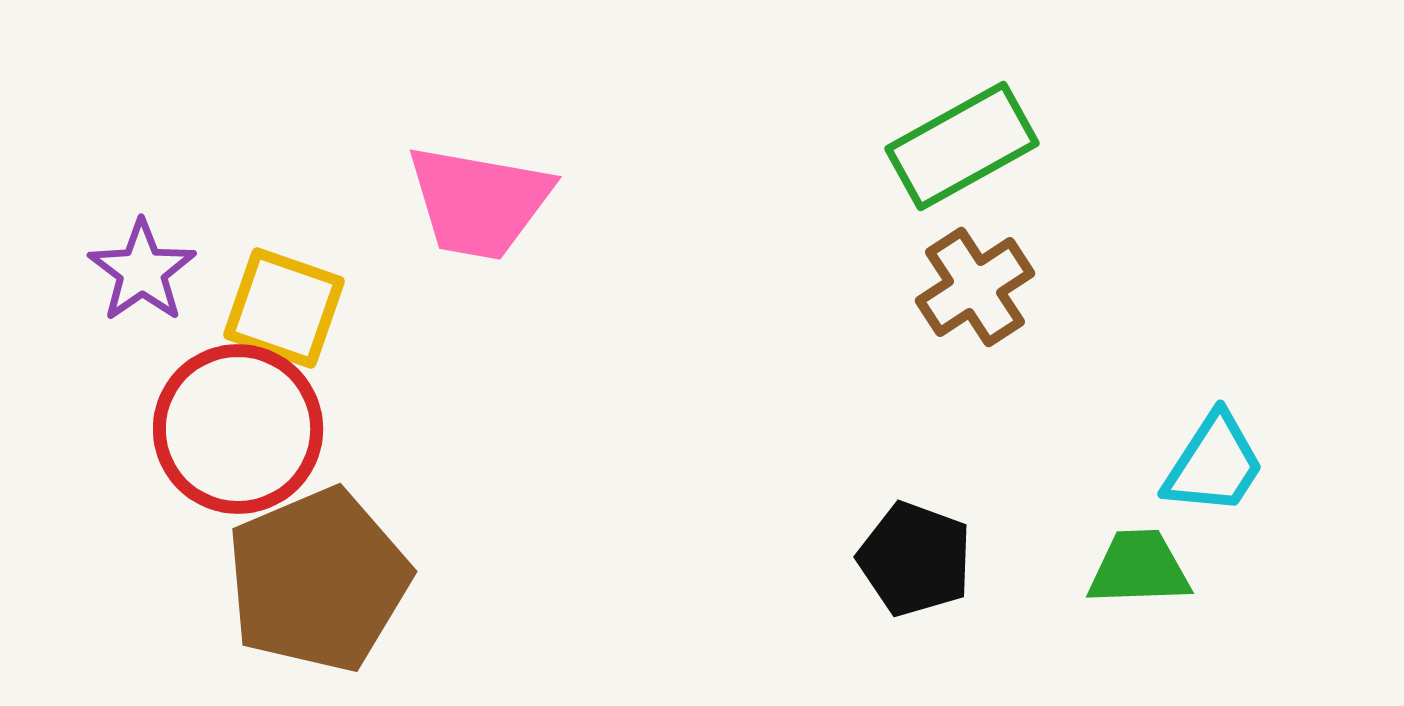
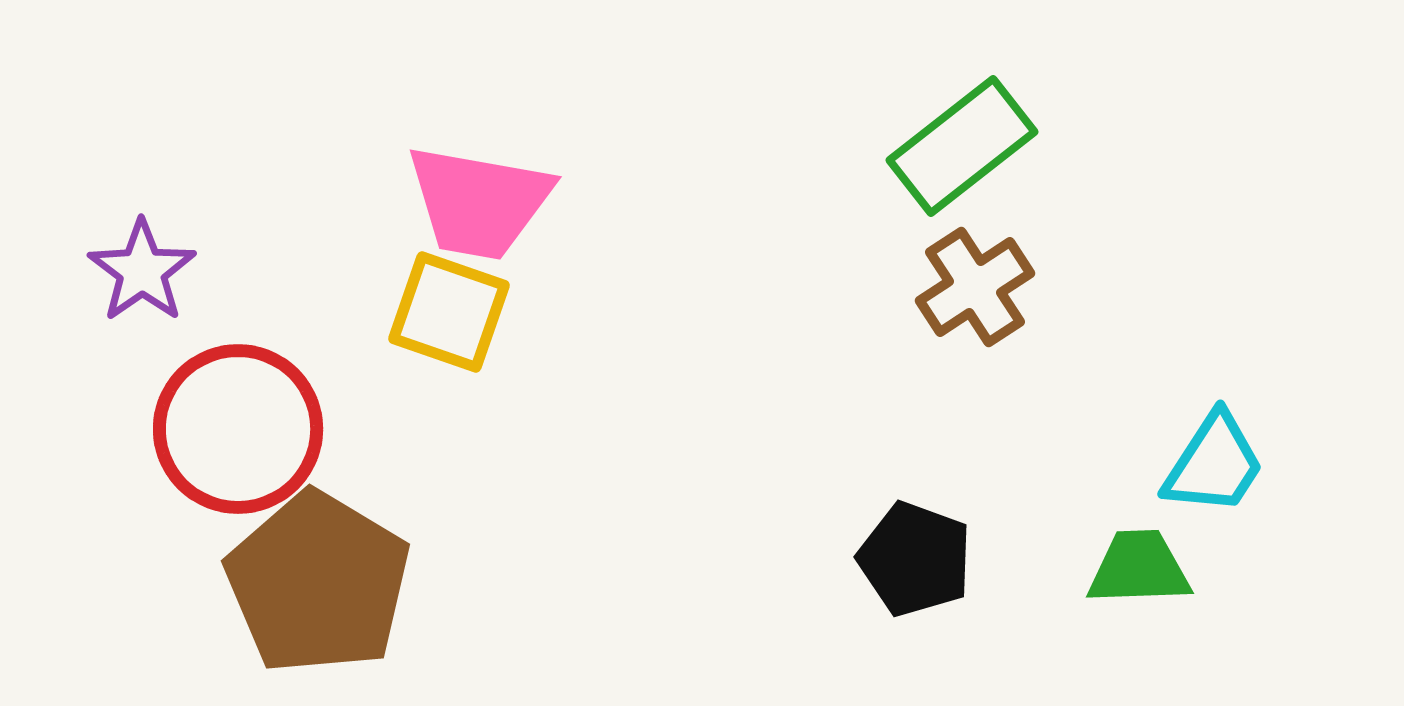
green rectangle: rotated 9 degrees counterclockwise
yellow square: moved 165 px right, 4 px down
brown pentagon: moved 3 px down; rotated 18 degrees counterclockwise
